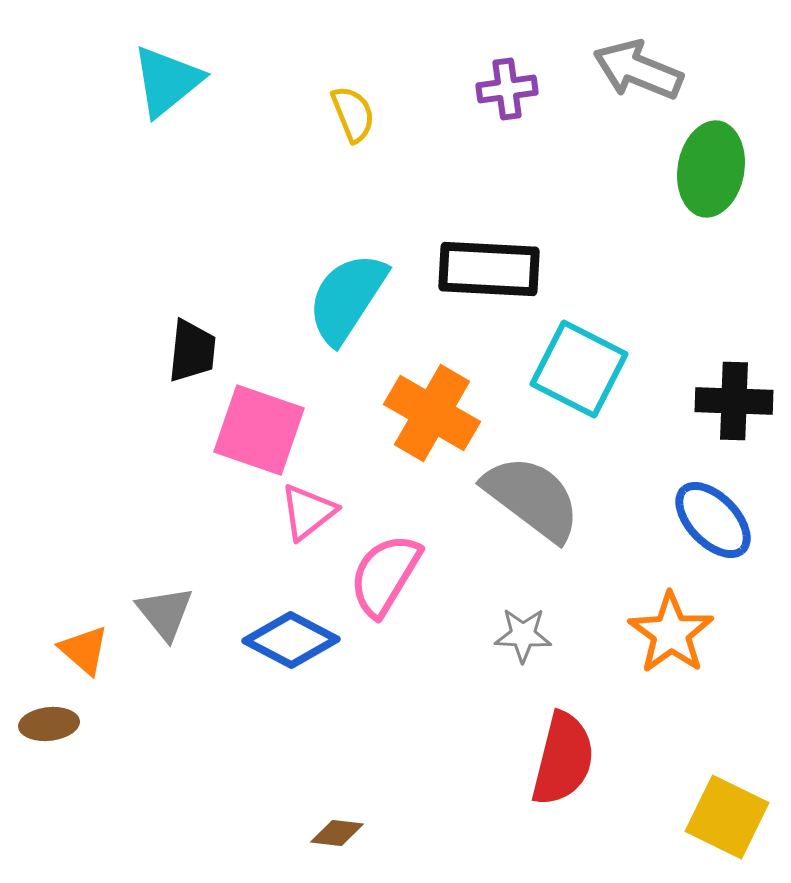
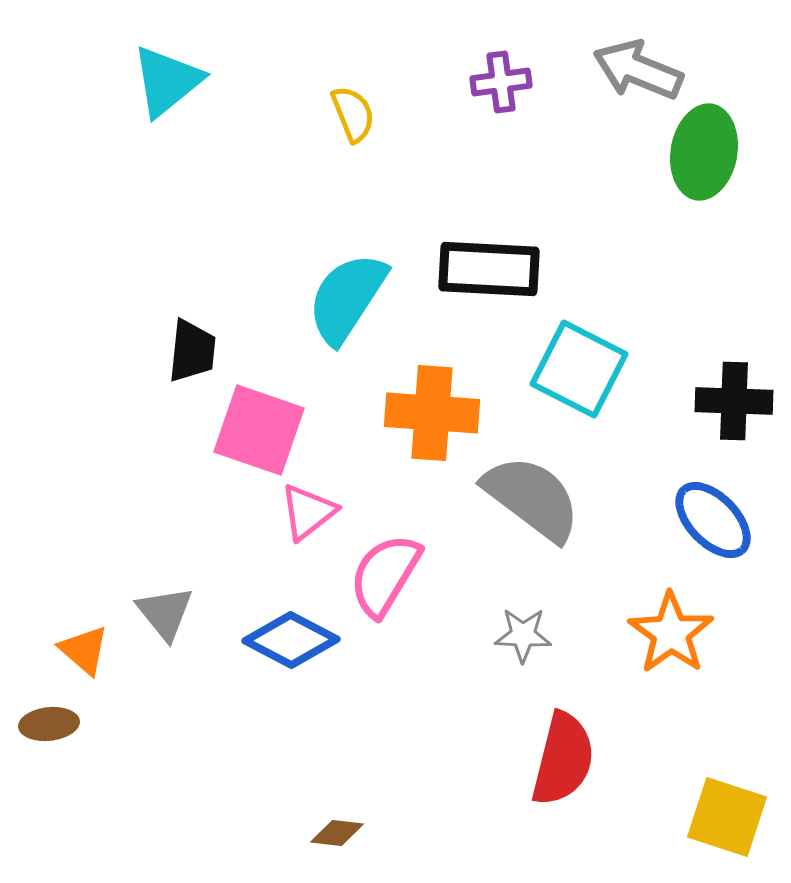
purple cross: moved 6 px left, 7 px up
green ellipse: moved 7 px left, 17 px up
orange cross: rotated 26 degrees counterclockwise
yellow square: rotated 8 degrees counterclockwise
